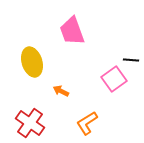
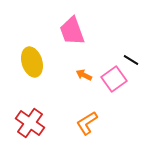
black line: rotated 28 degrees clockwise
orange arrow: moved 23 px right, 16 px up
